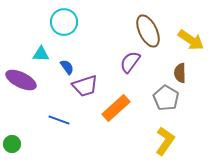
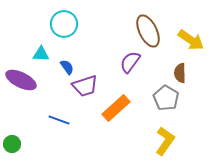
cyan circle: moved 2 px down
